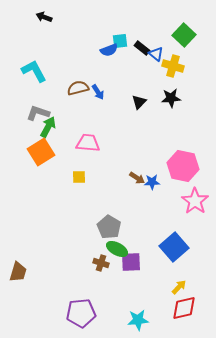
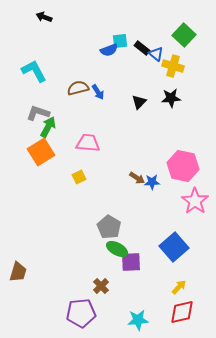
yellow square: rotated 24 degrees counterclockwise
brown cross: moved 23 px down; rotated 28 degrees clockwise
red diamond: moved 2 px left, 4 px down
